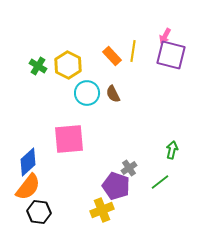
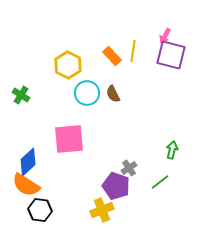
green cross: moved 17 px left, 29 px down
orange semicircle: moved 2 px left, 2 px up; rotated 84 degrees clockwise
black hexagon: moved 1 px right, 2 px up
